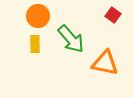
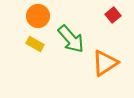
red square: rotated 14 degrees clockwise
yellow rectangle: rotated 60 degrees counterclockwise
orange triangle: rotated 44 degrees counterclockwise
